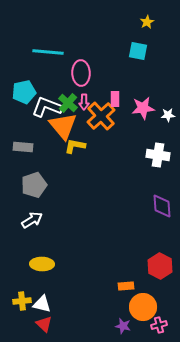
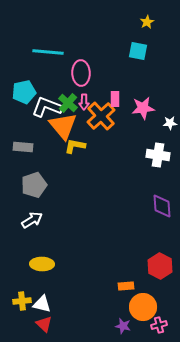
white star: moved 2 px right, 8 px down
